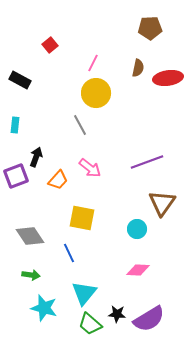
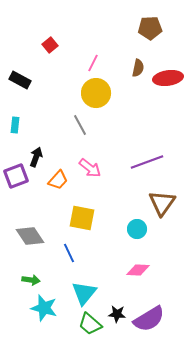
green arrow: moved 5 px down
